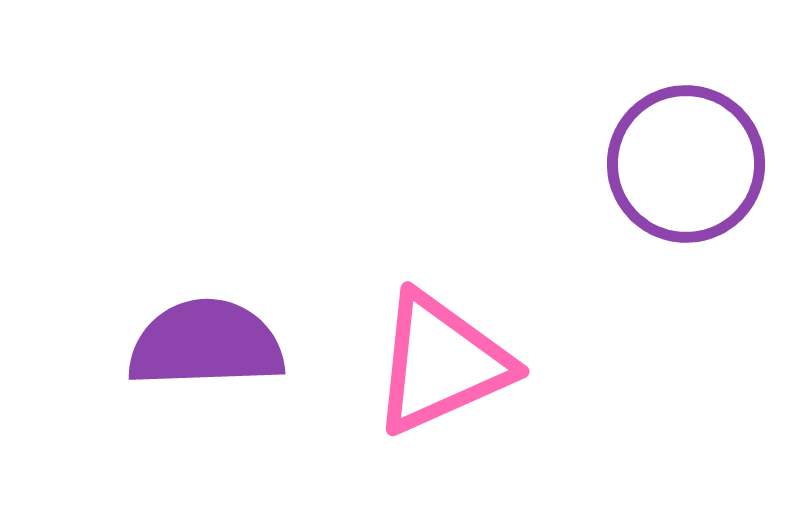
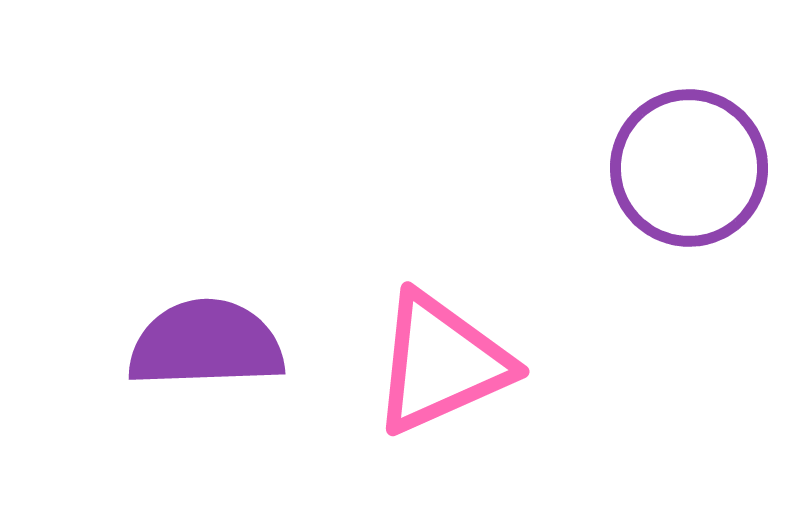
purple circle: moved 3 px right, 4 px down
